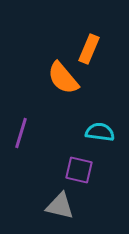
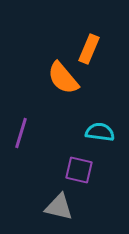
gray triangle: moved 1 px left, 1 px down
